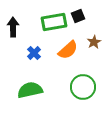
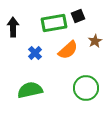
green rectangle: moved 1 px down
brown star: moved 1 px right, 1 px up
blue cross: moved 1 px right
green circle: moved 3 px right, 1 px down
